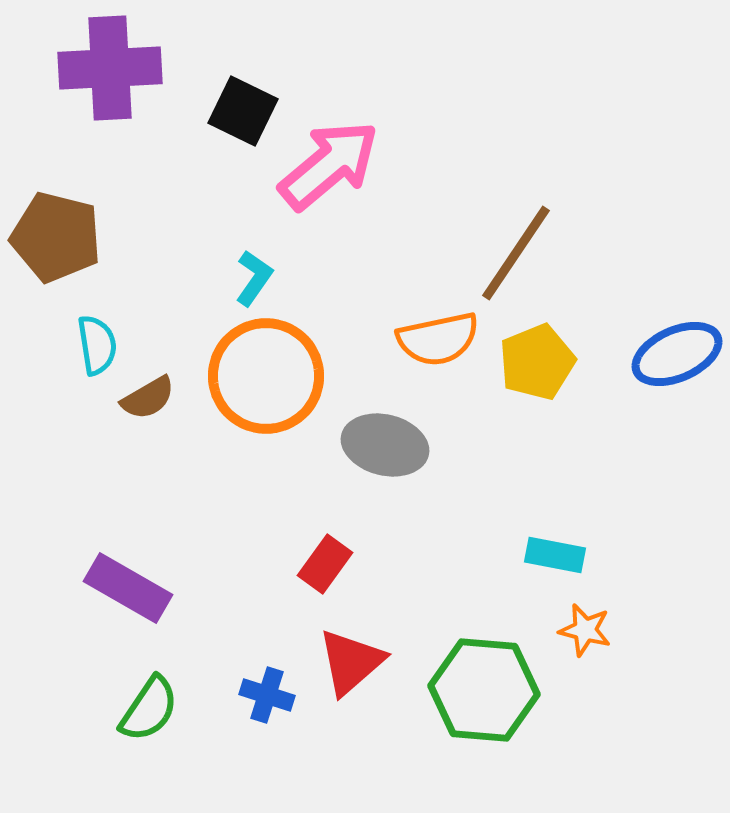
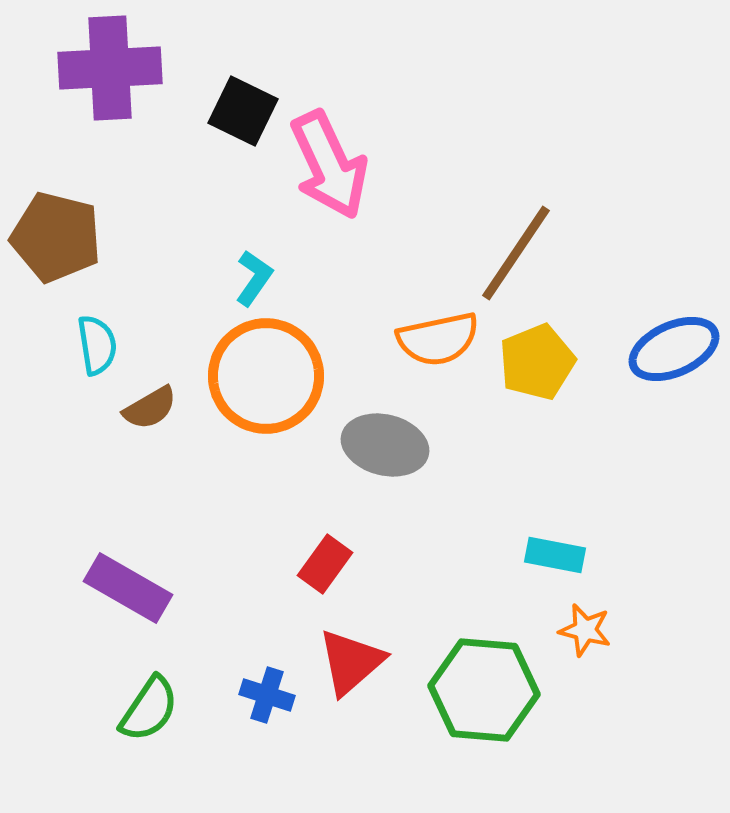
pink arrow: rotated 105 degrees clockwise
blue ellipse: moved 3 px left, 5 px up
brown semicircle: moved 2 px right, 10 px down
